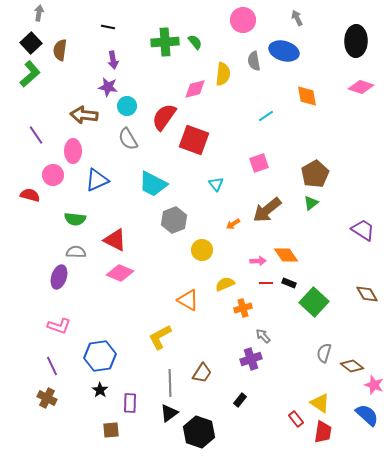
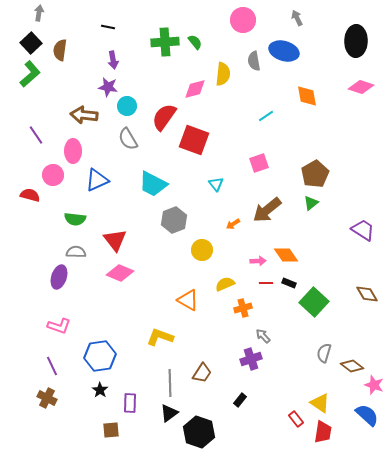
red triangle at (115, 240): rotated 25 degrees clockwise
yellow L-shape at (160, 337): rotated 48 degrees clockwise
